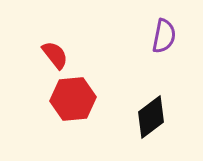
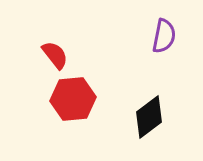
black diamond: moved 2 px left
